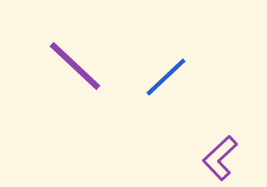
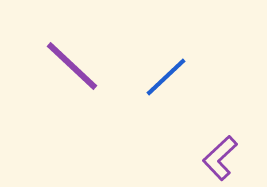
purple line: moved 3 px left
